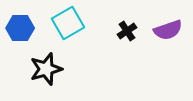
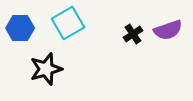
black cross: moved 6 px right, 3 px down
